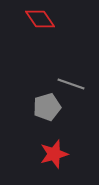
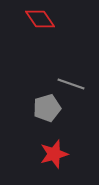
gray pentagon: moved 1 px down
